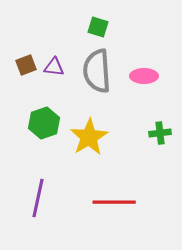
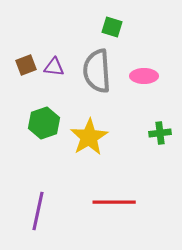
green square: moved 14 px right
purple line: moved 13 px down
